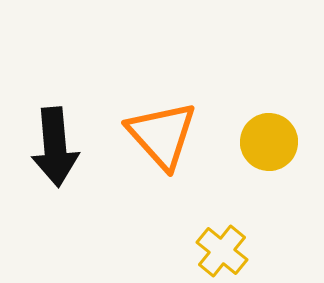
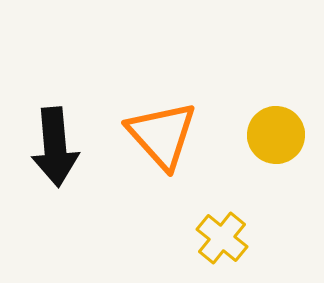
yellow circle: moved 7 px right, 7 px up
yellow cross: moved 13 px up
